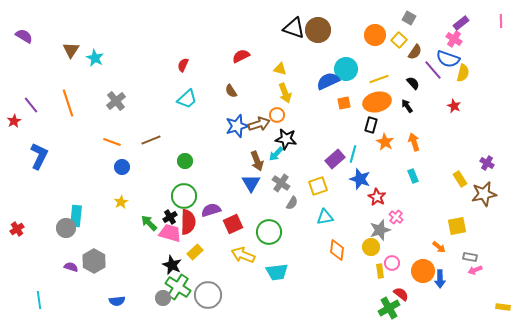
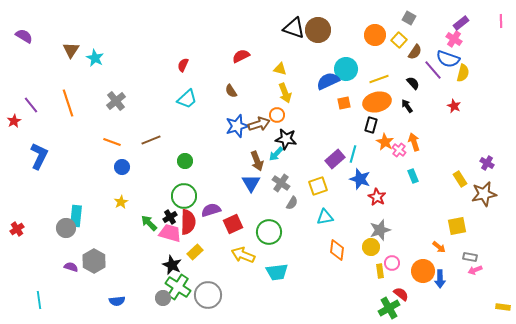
pink cross at (396, 217): moved 3 px right, 67 px up
